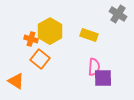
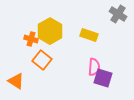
orange square: moved 2 px right, 1 px down
purple square: rotated 18 degrees clockwise
